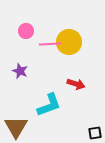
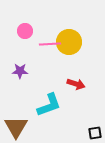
pink circle: moved 1 px left
purple star: rotated 21 degrees counterclockwise
